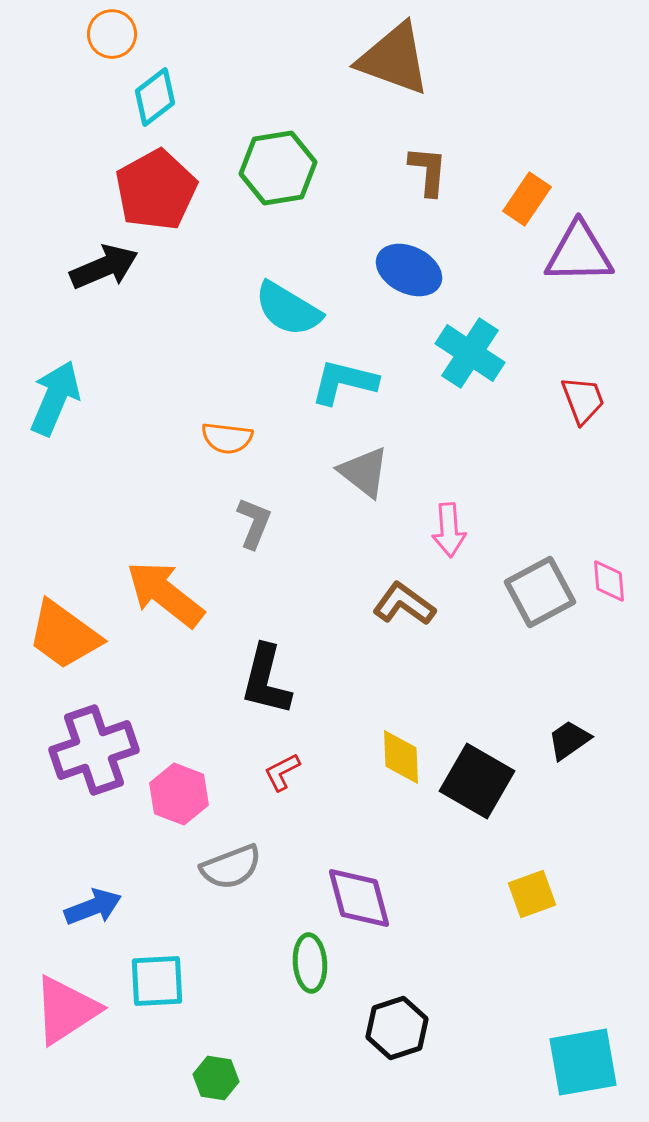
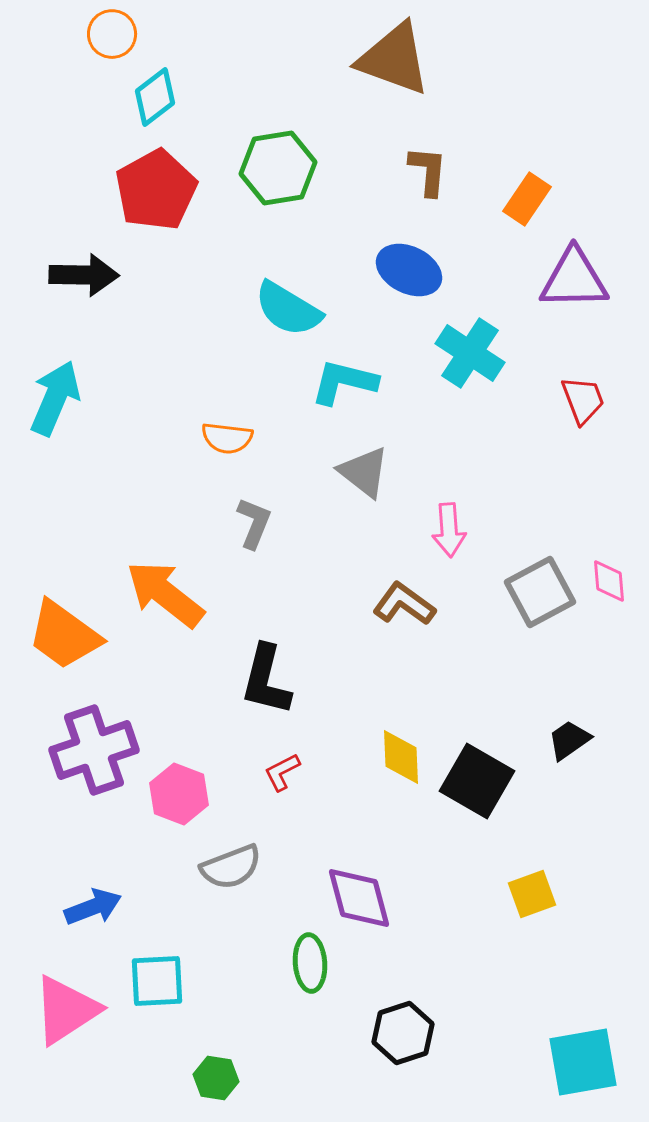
purple triangle at (579, 253): moved 5 px left, 26 px down
black arrow at (104, 267): moved 20 px left, 8 px down; rotated 24 degrees clockwise
black hexagon at (397, 1028): moved 6 px right, 5 px down
